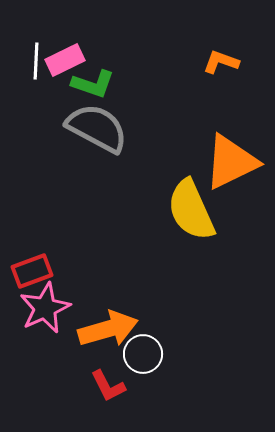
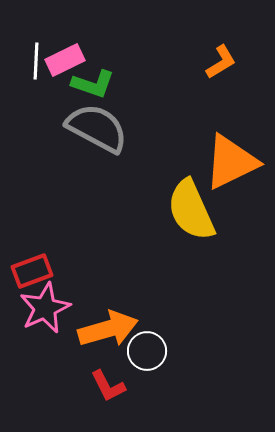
orange L-shape: rotated 129 degrees clockwise
white circle: moved 4 px right, 3 px up
